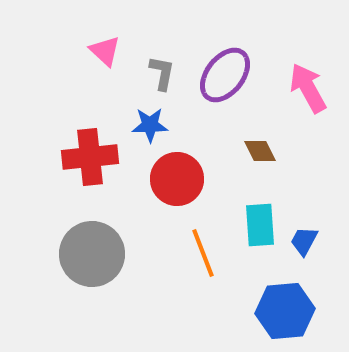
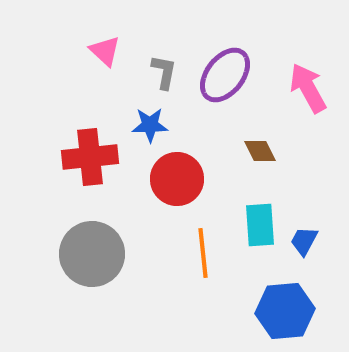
gray L-shape: moved 2 px right, 1 px up
orange line: rotated 15 degrees clockwise
